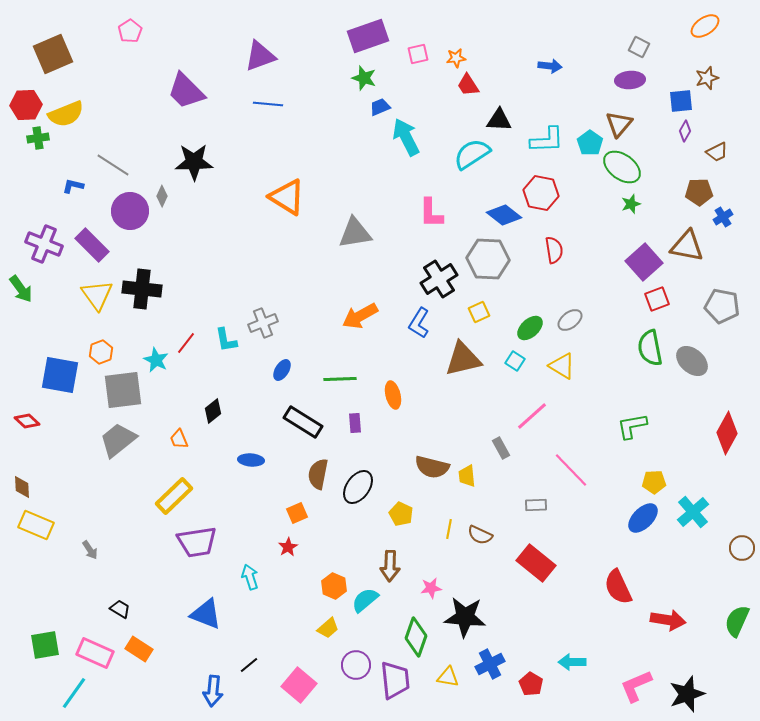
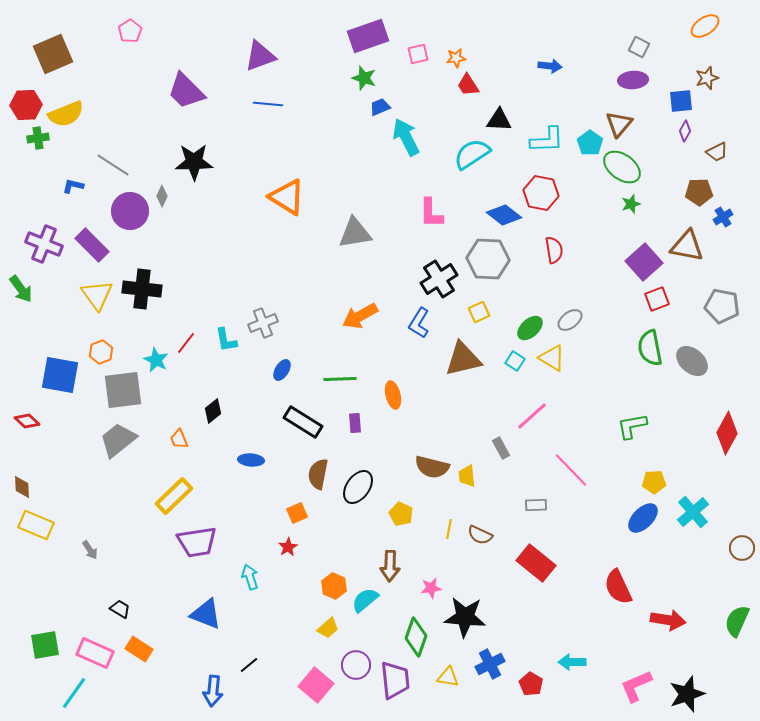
purple ellipse at (630, 80): moved 3 px right
yellow triangle at (562, 366): moved 10 px left, 8 px up
pink square at (299, 685): moved 17 px right
